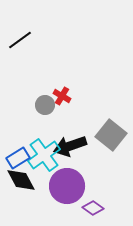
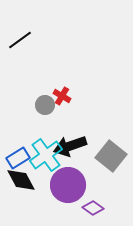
gray square: moved 21 px down
cyan cross: moved 2 px right
purple circle: moved 1 px right, 1 px up
